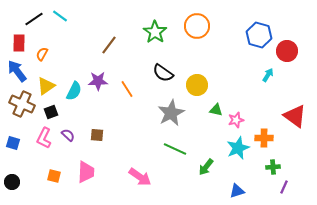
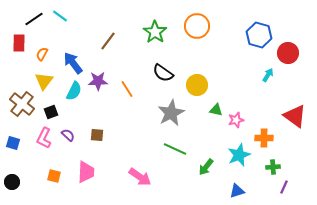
brown line: moved 1 px left, 4 px up
red circle: moved 1 px right, 2 px down
blue arrow: moved 56 px right, 8 px up
yellow triangle: moved 2 px left, 5 px up; rotated 18 degrees counterclockwise
brown cross: rotated 15 degrees clockwise
cyan star: moved 1 px right, 7 px down
